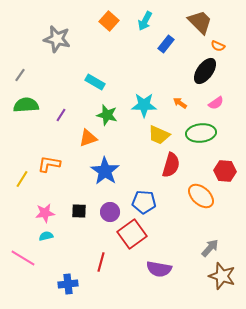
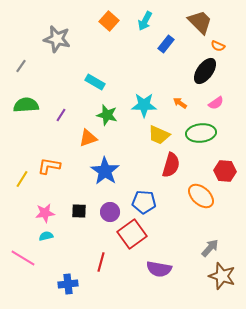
gray line: moved 1 px right, 9 px up
orange L-shape: moved 2 px down
